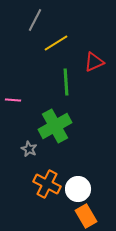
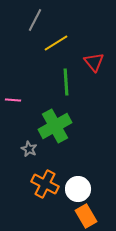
red triangle: rotated 45 degrees counterclockwise
orange cross: moved 2 px left
